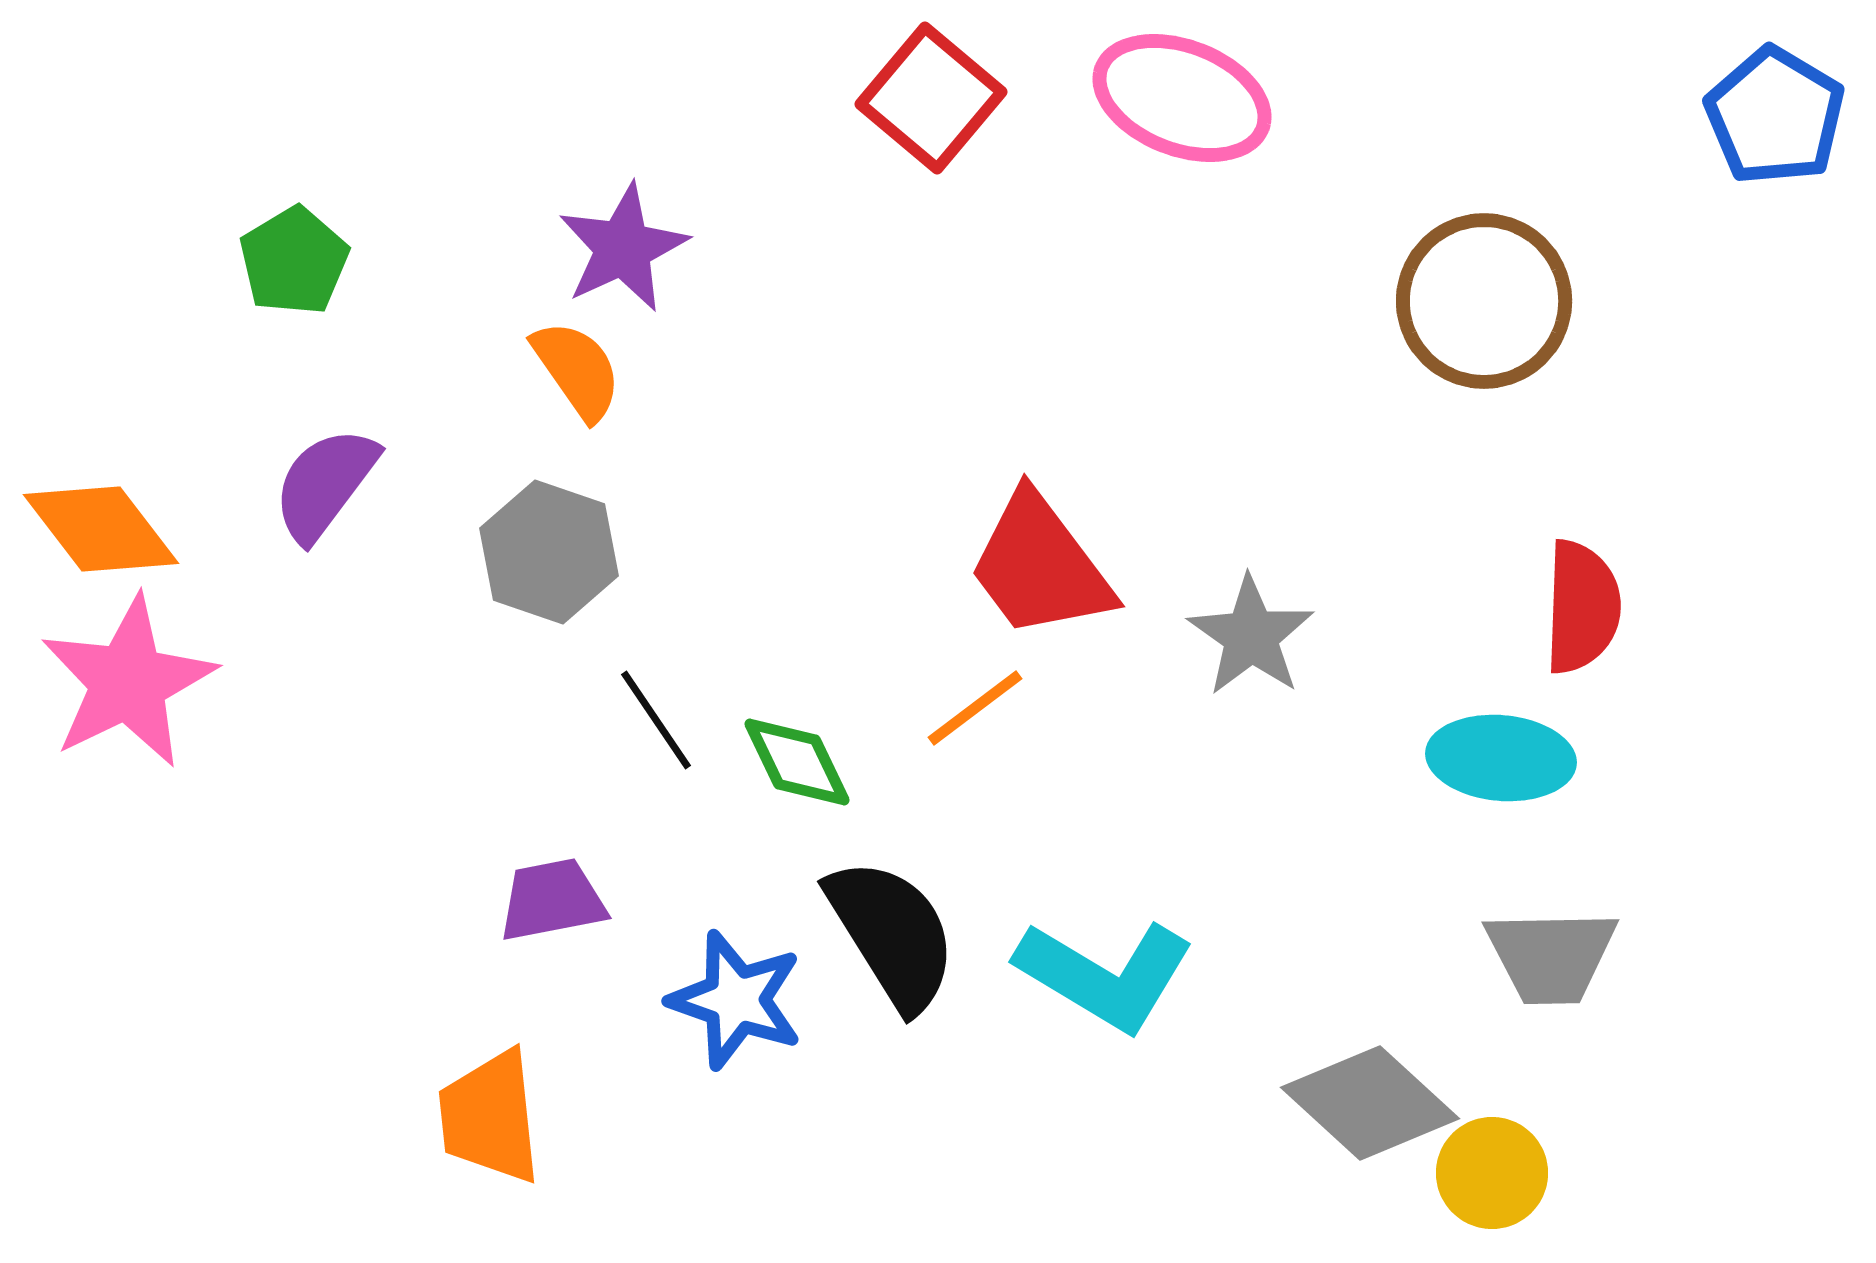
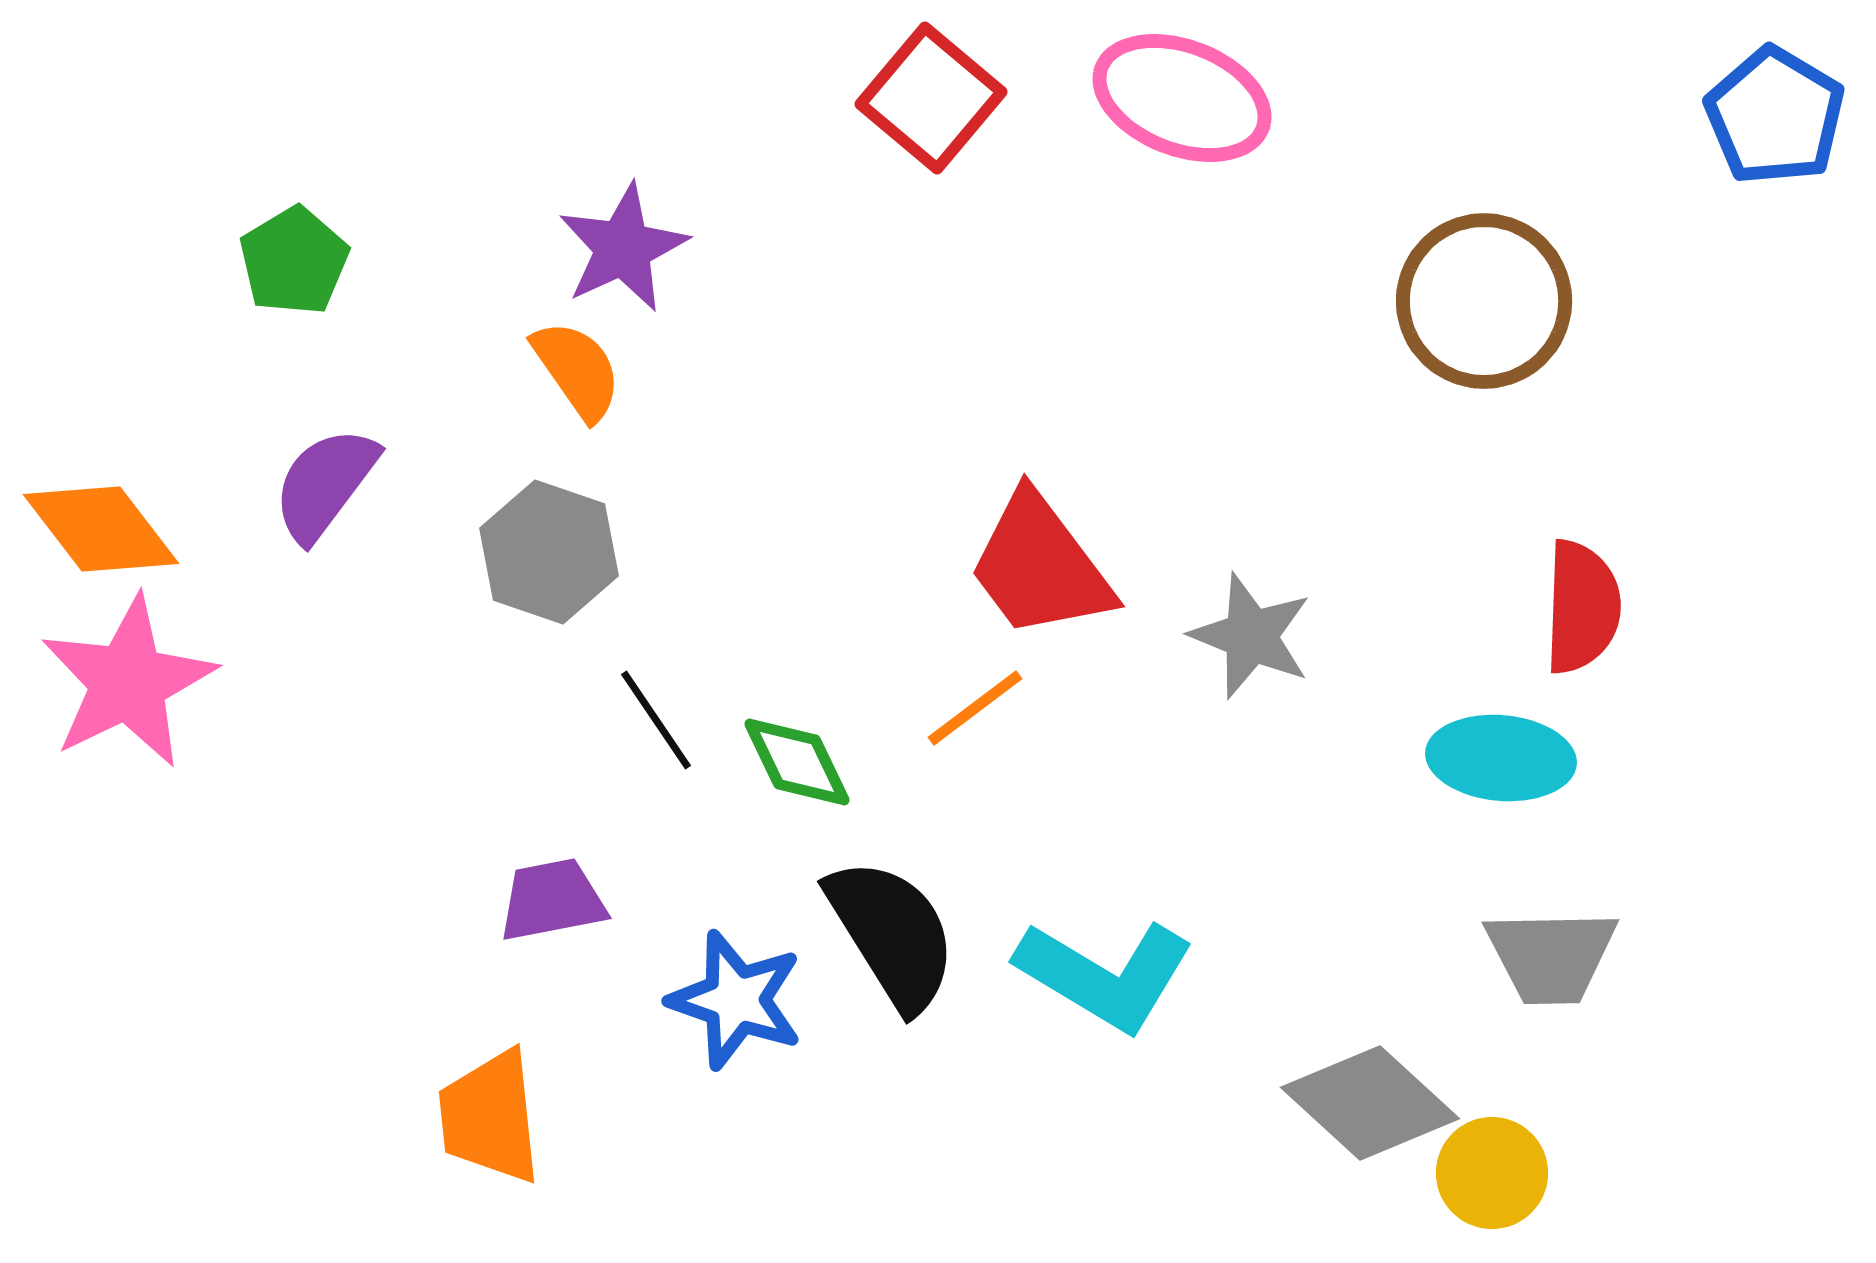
gray star: rotated 13 degrees counterclockwise
